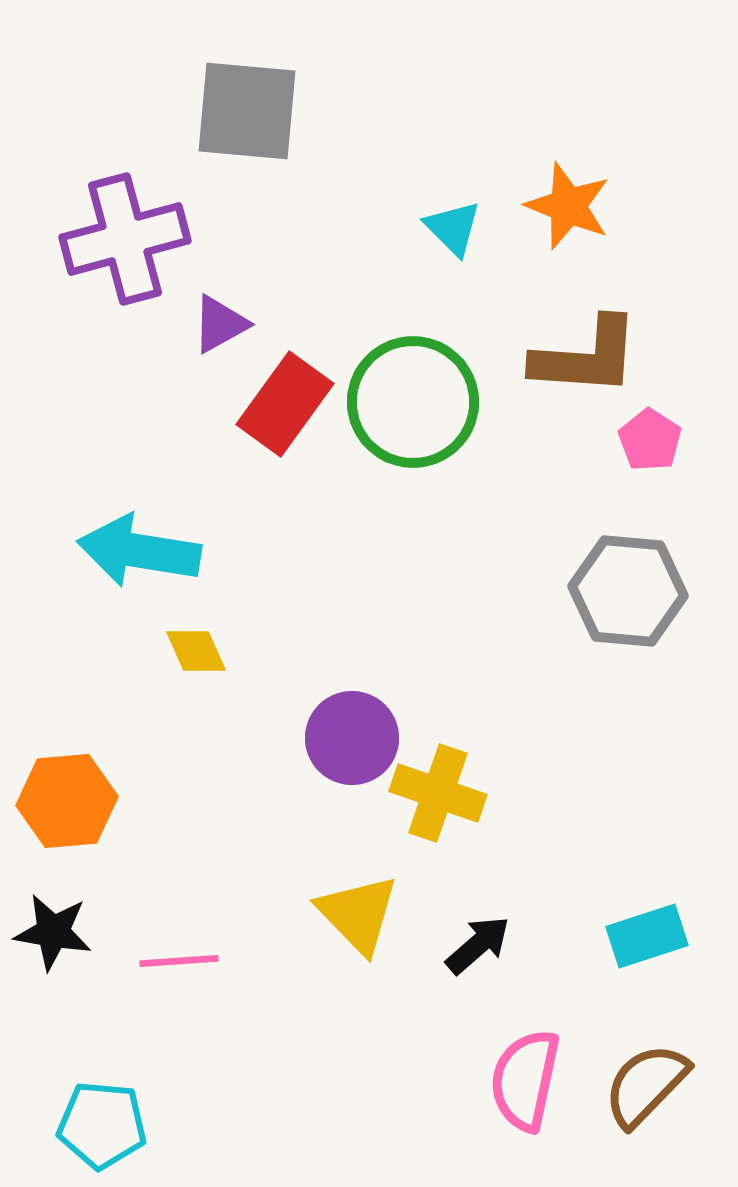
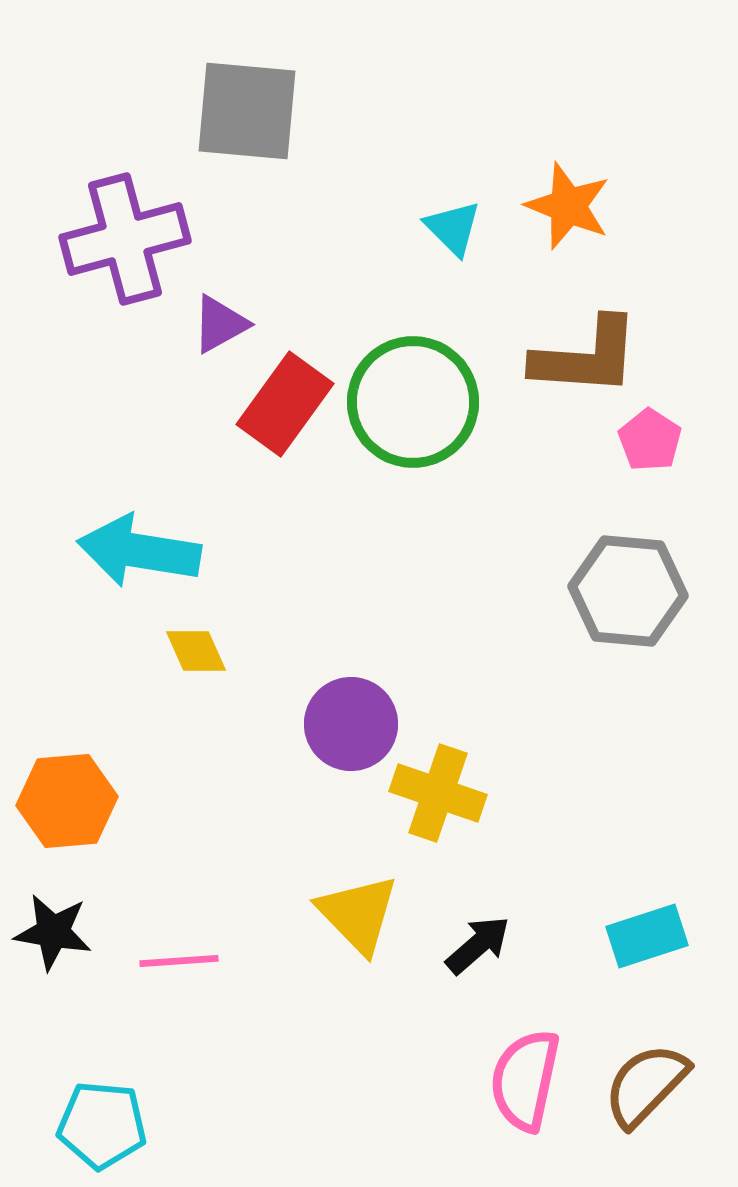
purple circle: moved 1 px left, 14 px up
